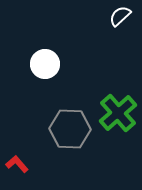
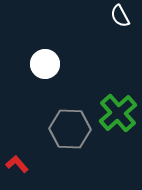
white semicircle: rotated 75 degrees counterclockwise
